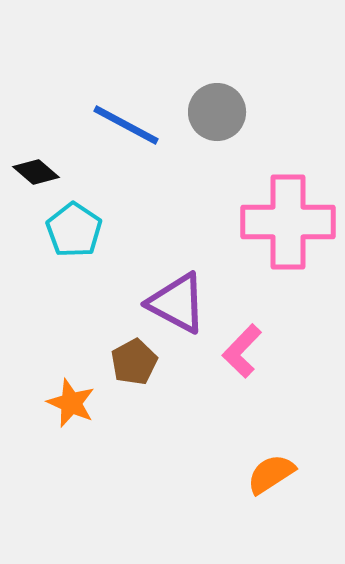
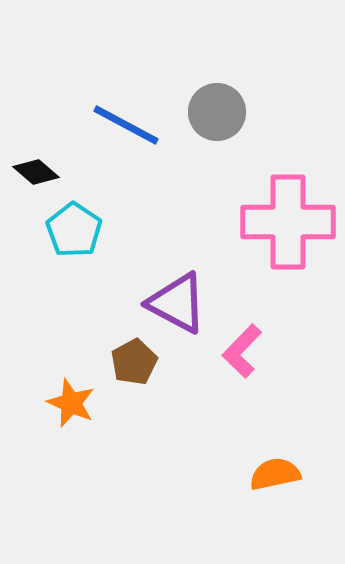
orange semicircle: moved 4 px right; rotated 21 degrees clockwise
